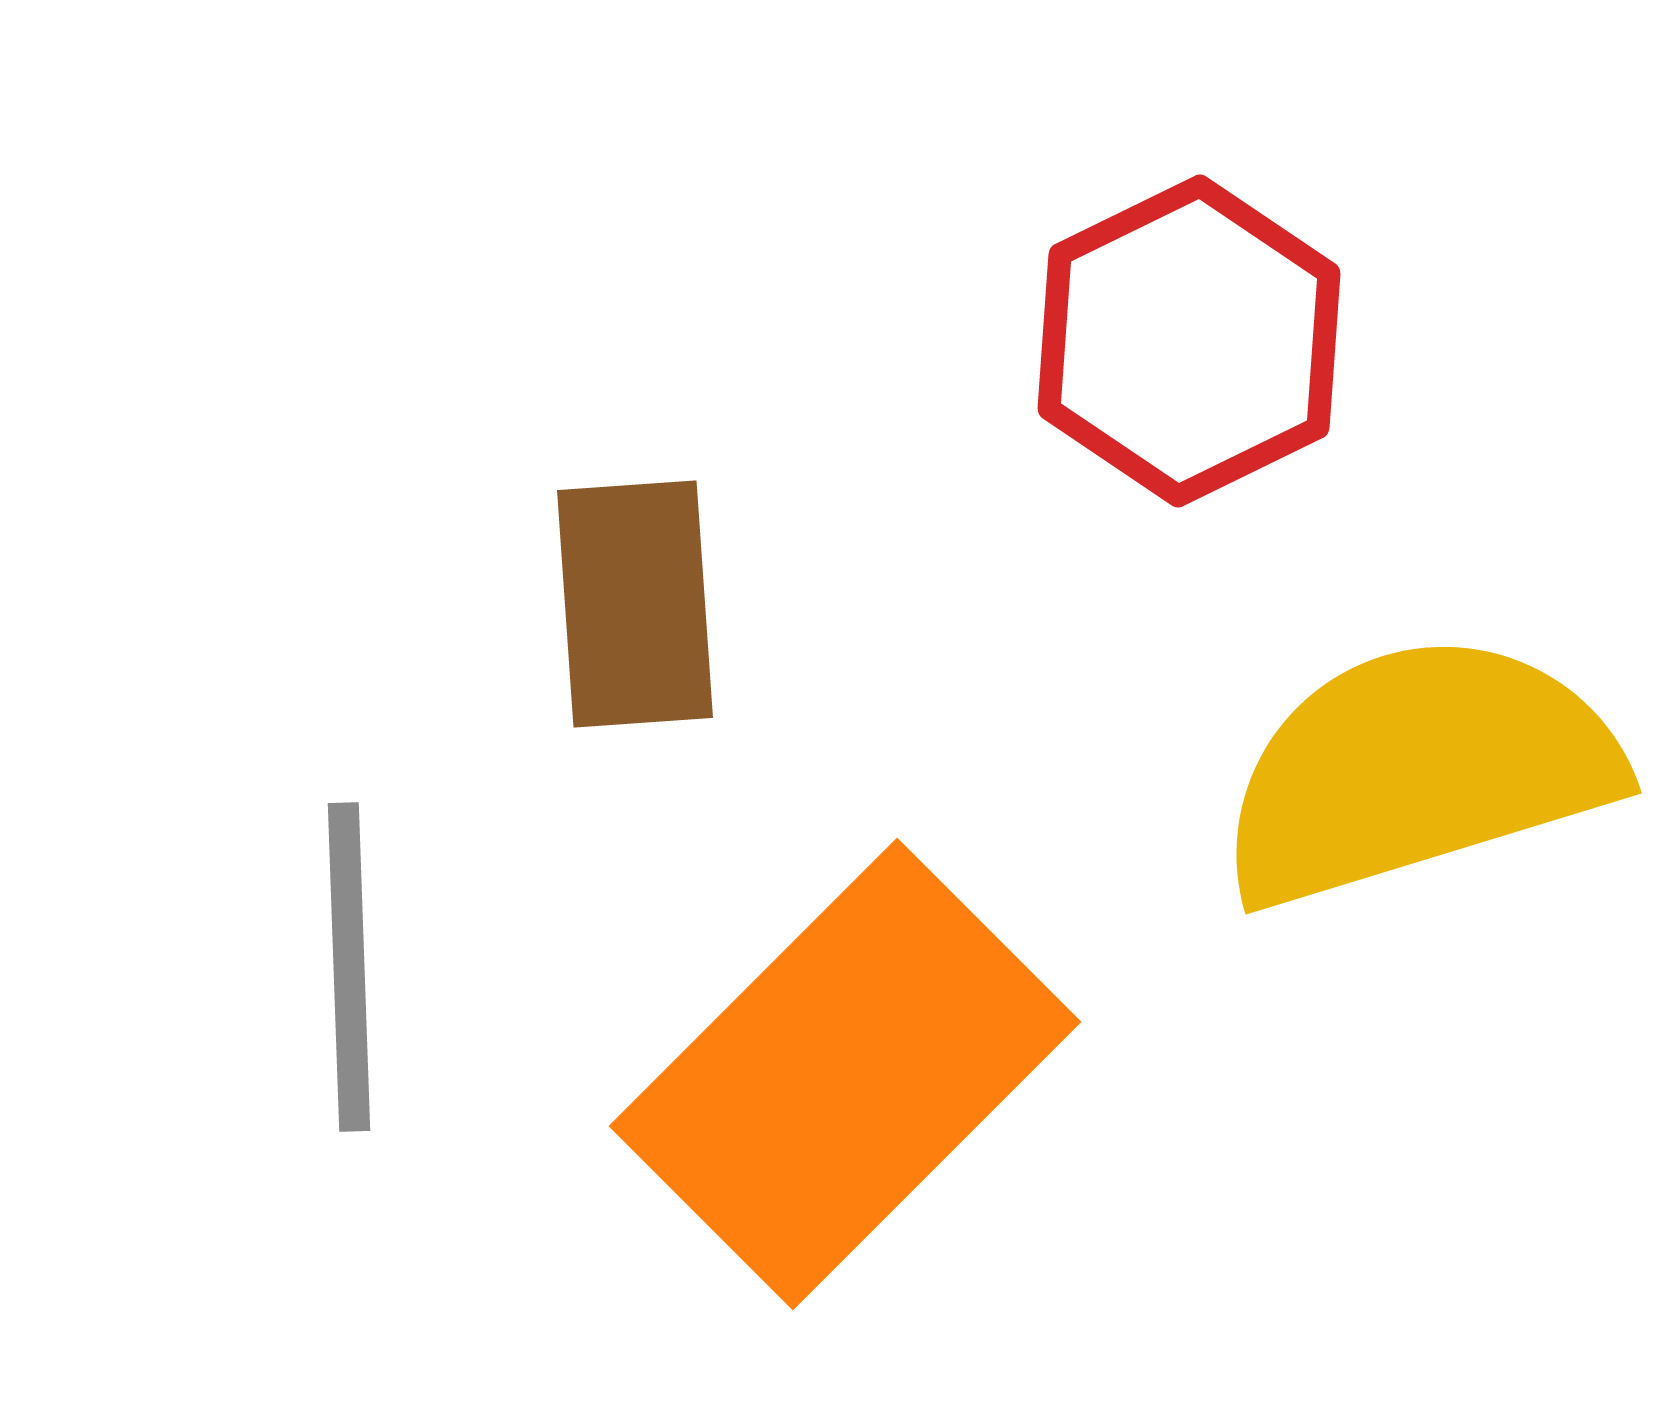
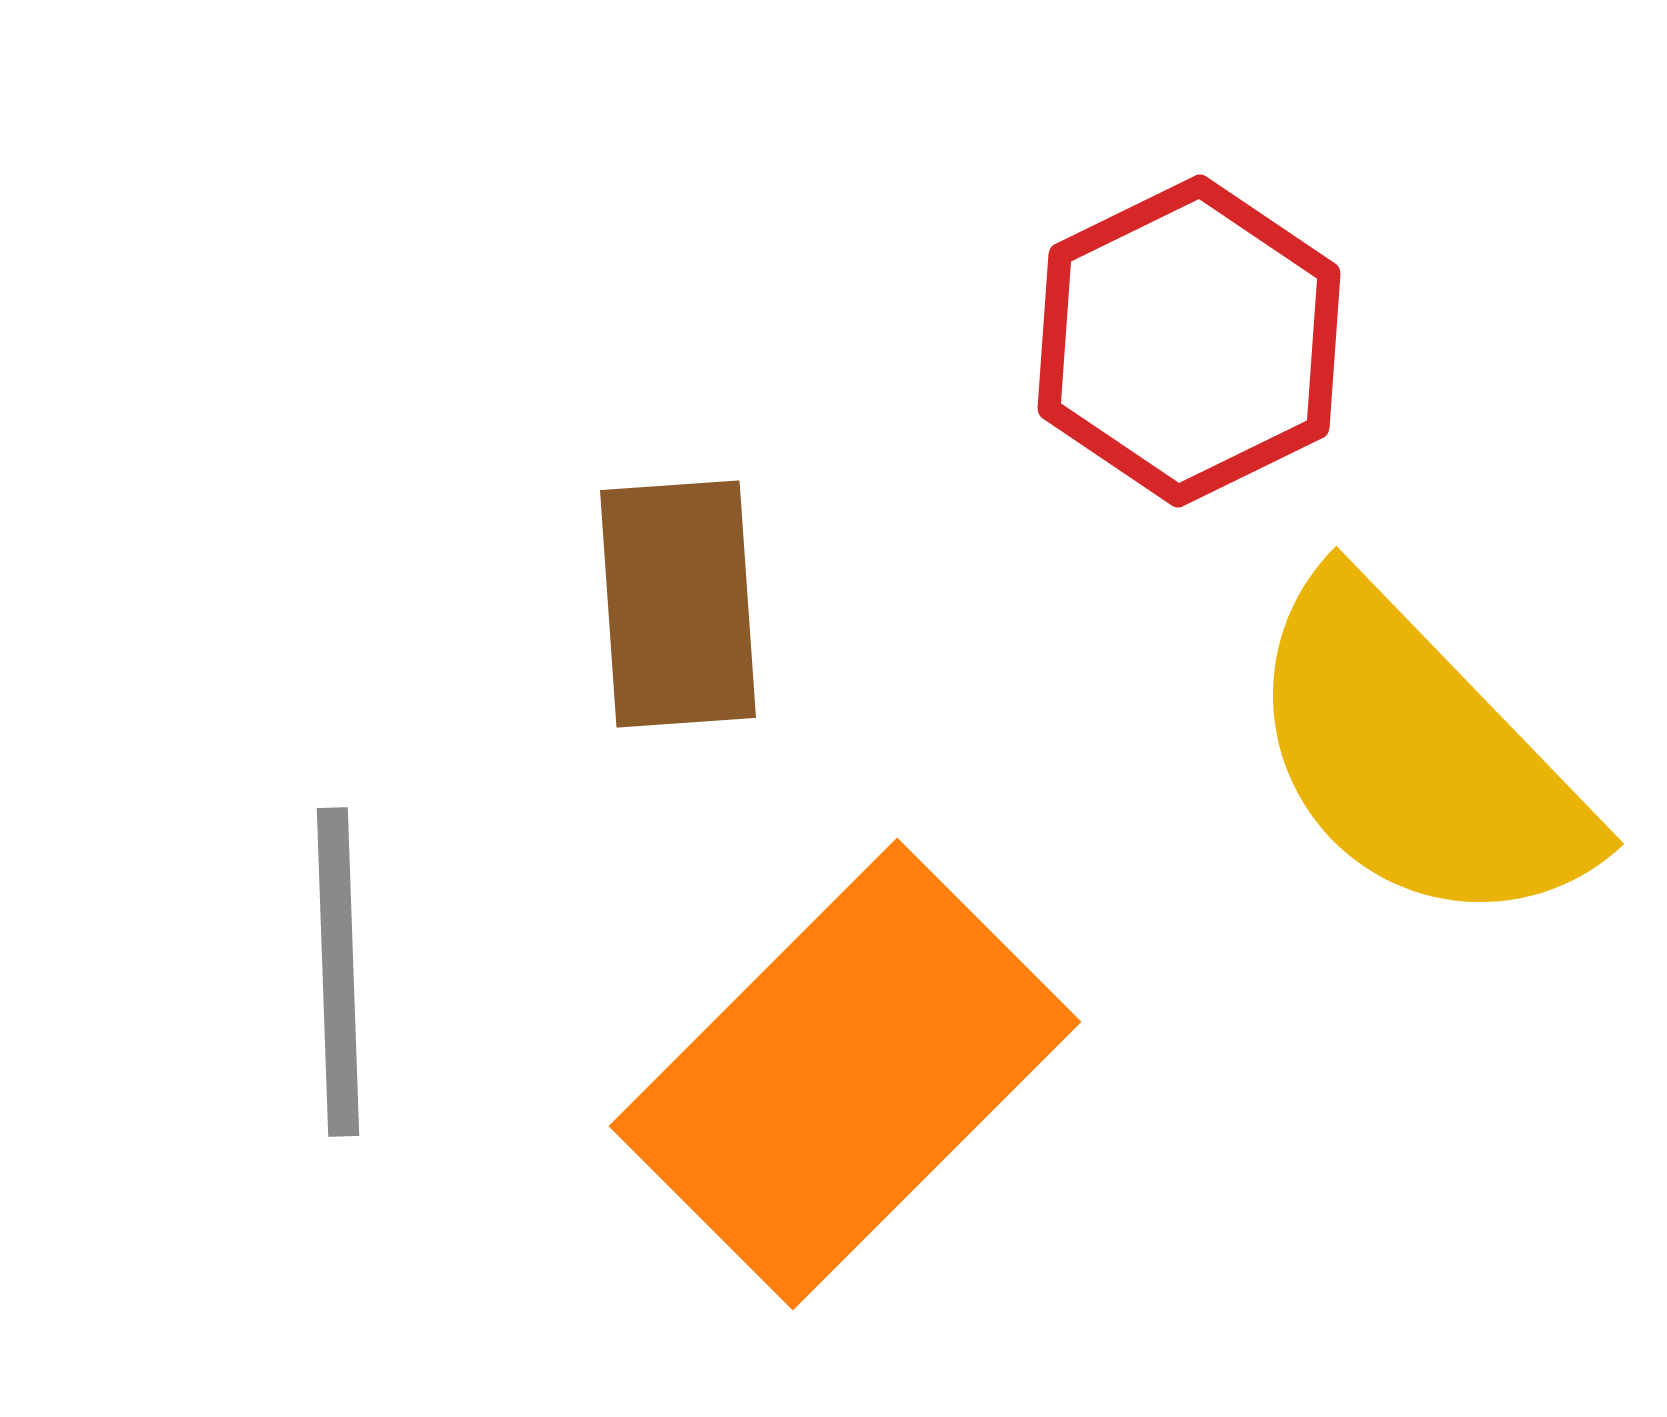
brown rectangle: moved 43 px right
yellow semicircle: moved 1 px left, 14 px up; rotated 117 degrees counterclockwise
gray line: moved 11 px left, 5 px down
